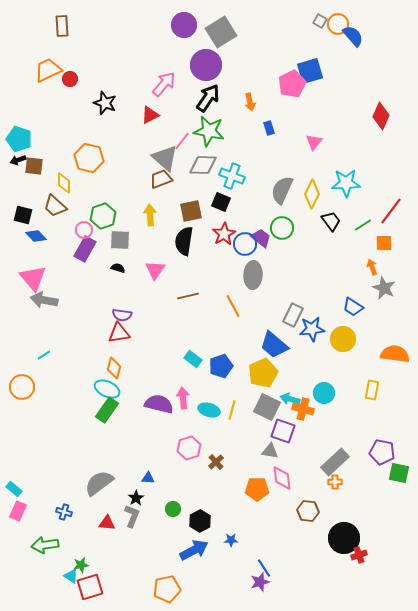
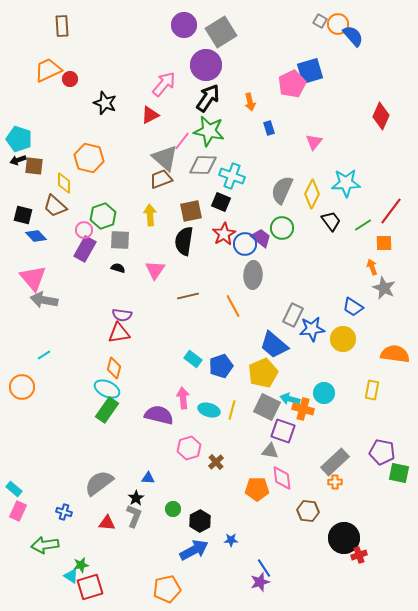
purple semicircle at (159, 404): moved 11 px down
gray L-shape at (132, 516): moved 2 px right
